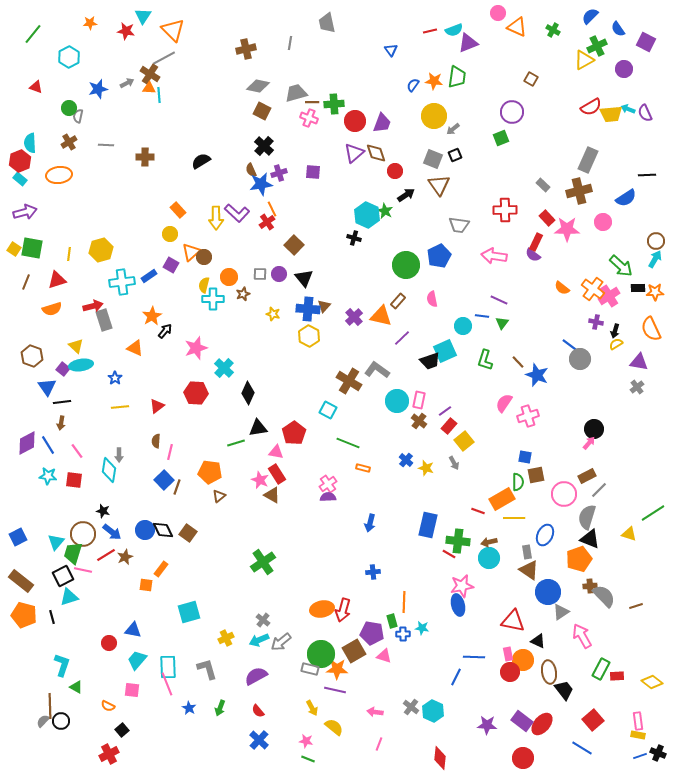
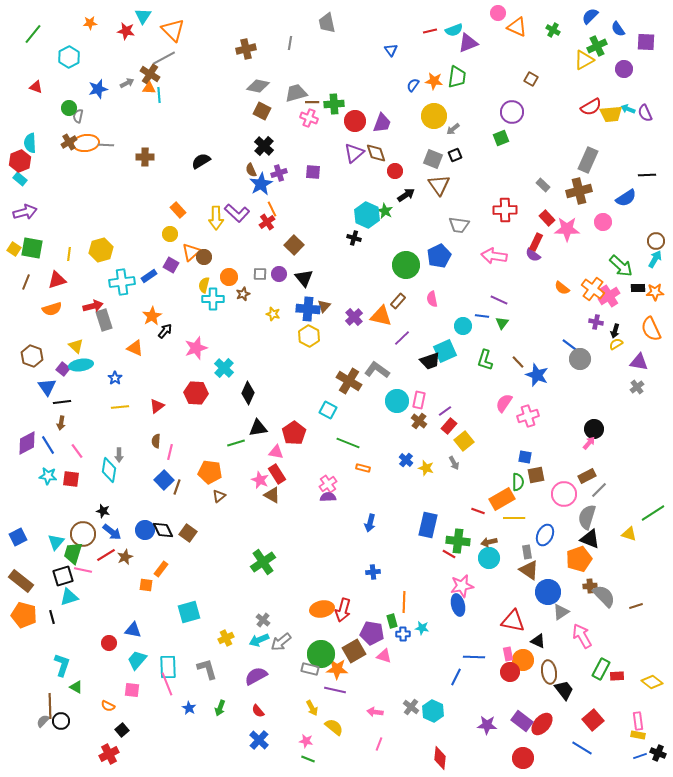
purple square at (646, 42): rotated 24 degrees counterclockwise
orange ellipse at (59, 175): moved 27 px right, 32 px up
blue star at (261, 184): rotated 20 degrees counterclockwise
red square at (74, 480): moved 3 px left, 1 px up
black square at (63, 576): rotated 10 degrees clockwise
